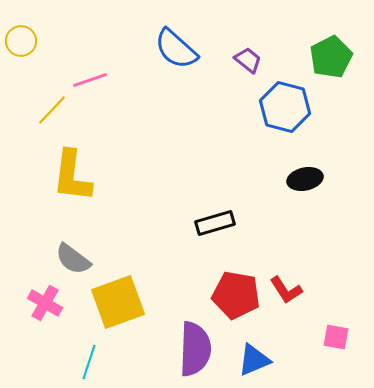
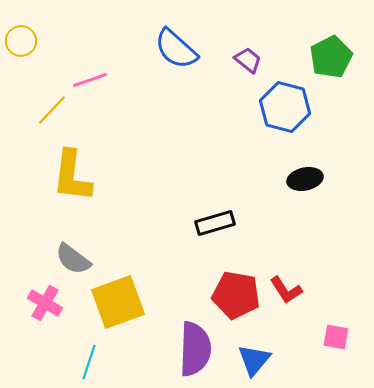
blue triangle: rotated 27 degrees counterclockwise
